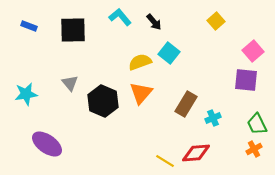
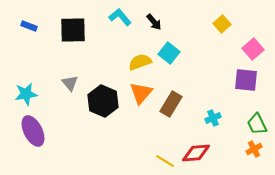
yellow square: moved 6 px right, 3 px down
pink square: moved 2 px up
brown rectangle: moved 15 px left
purple ellipse: moved 14 px left, 13 px up; rotated 28 degrees clockwise
